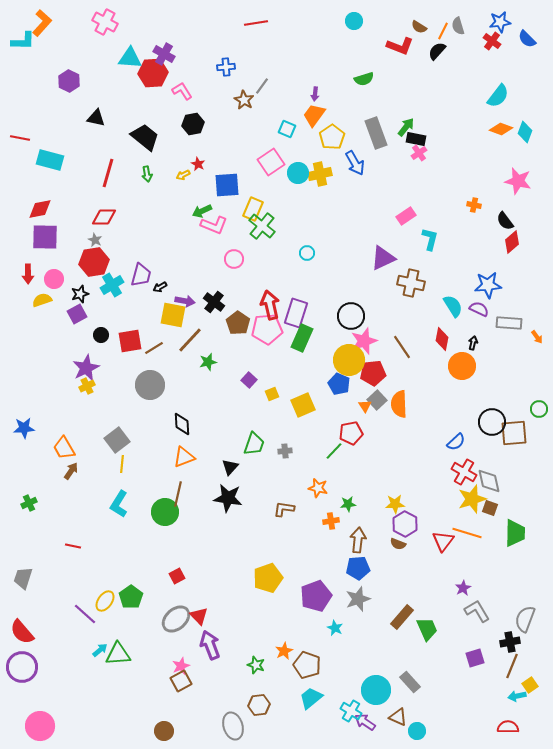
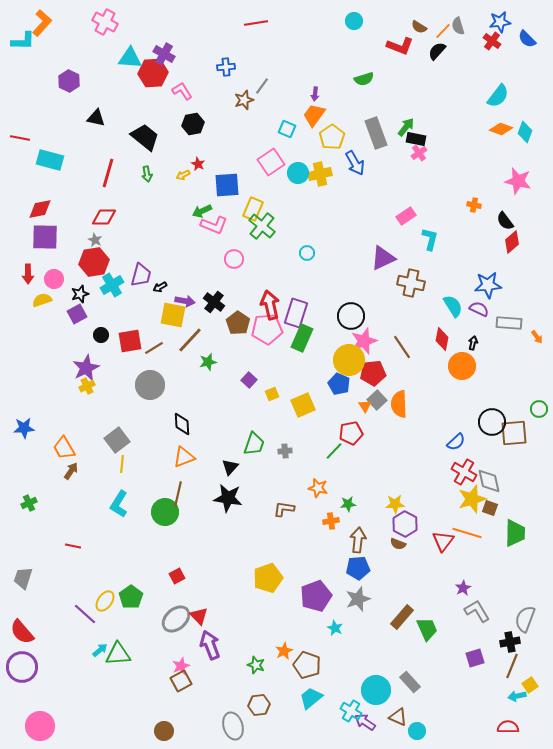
orange line at (443, 31): rotated 18 degrees clockwise
brown star at (244, 100): rotated 24 degrees clockwise
